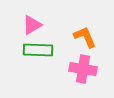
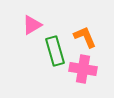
green rectangle: moved 17 px right, 1 px down; rotated 72 degrees clockwise
